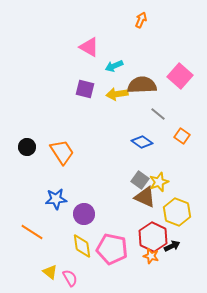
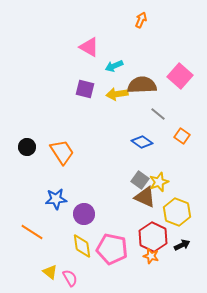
black arrow: moved 10 px right, 1 px up
